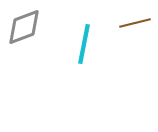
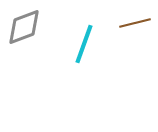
cyan line: rotated 9 degrees clockwise
